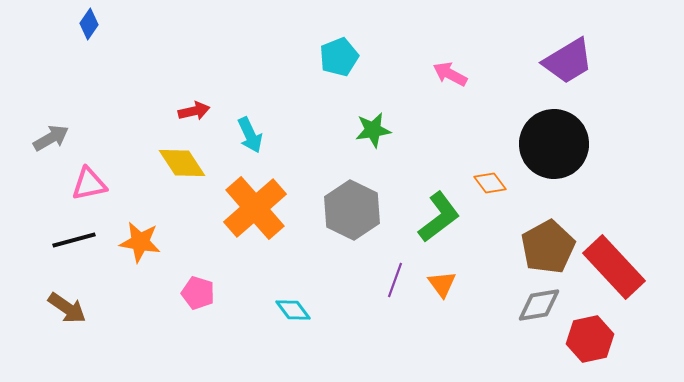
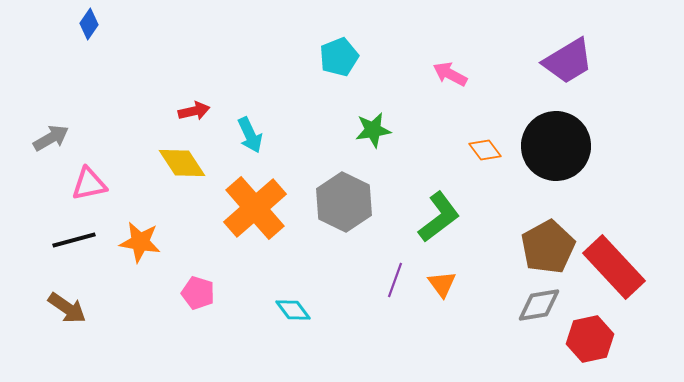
black circle: moved 2 px right, 2 px down
orange diamond: moved 5 px left, 33 px up
gray hexagon: moved 8 px left, 8 px up
